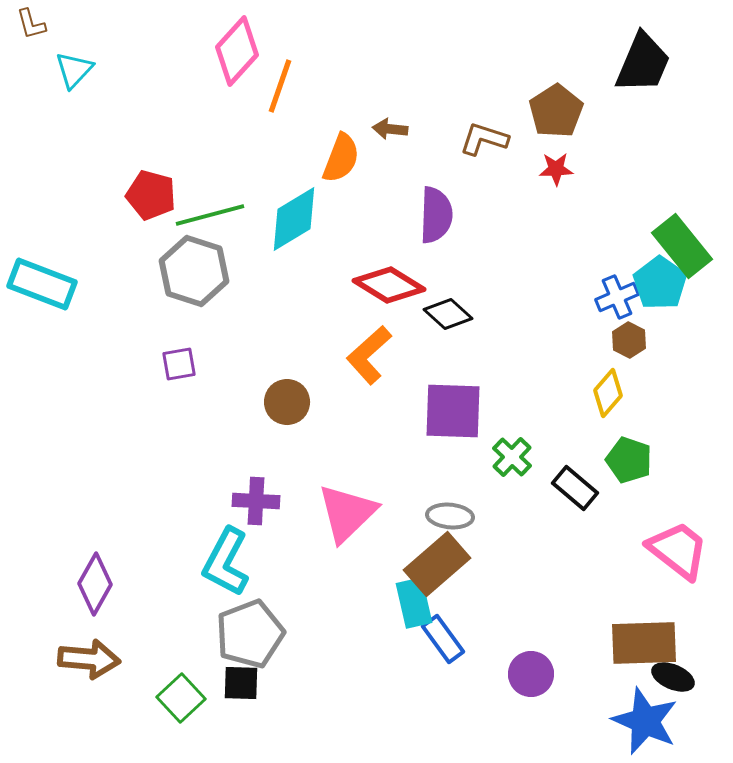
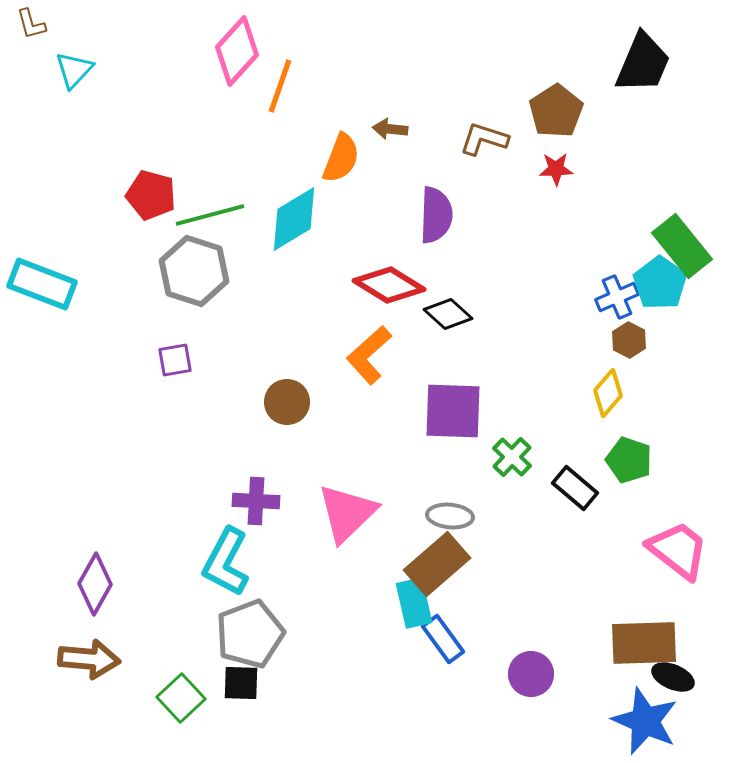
purple square at (179, 364): moved 4 px left, 4 px up
